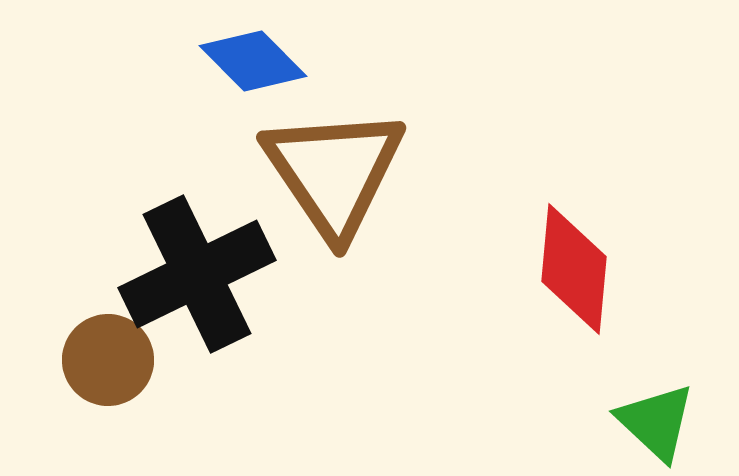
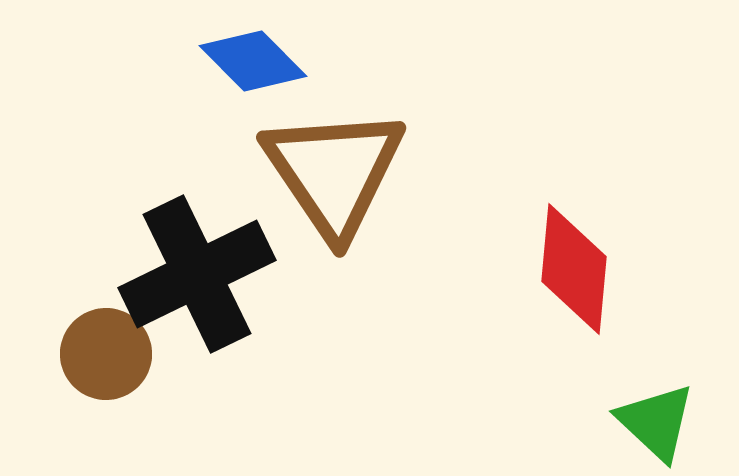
brown circle: moved 2 px left, 6 px up
